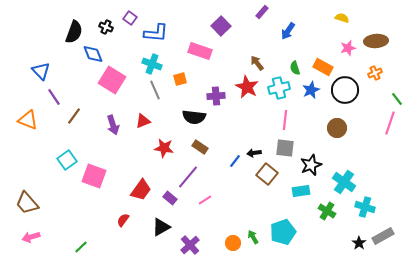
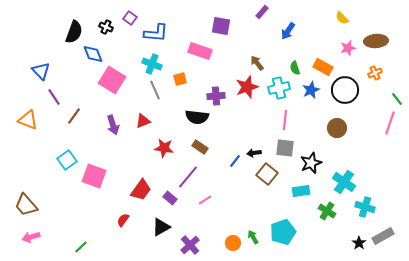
yellow semicircle at (342, 18): rotated 152 degrees counterclockwise
purple square at (221, 26): rotated 36 degrees counterclockwise
red star at (247, 87): rotated 25 degrees clockwise
black semicircle at (194, 117): moved 3 px right
black star at (311, 165): moved 2 px up
brown trapezoid at (27, 203): moved 1 px left, 2 px down
